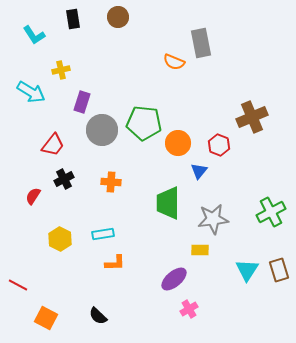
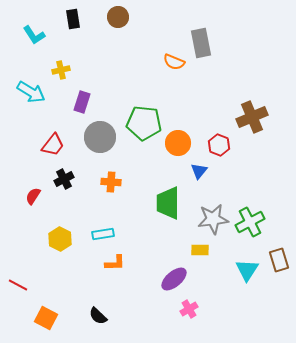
gray circle: moved 2 px left, 7 px down
green cross: moved 21 px left, 10 px down
brown rectangle: moved 10 px up
